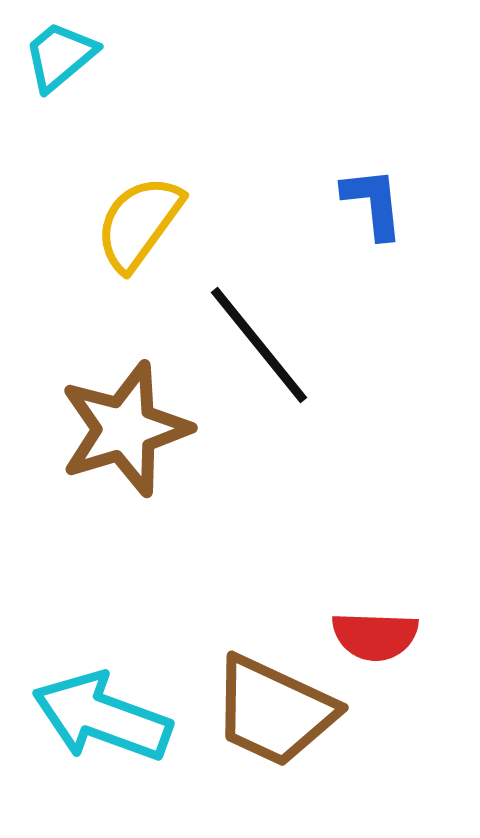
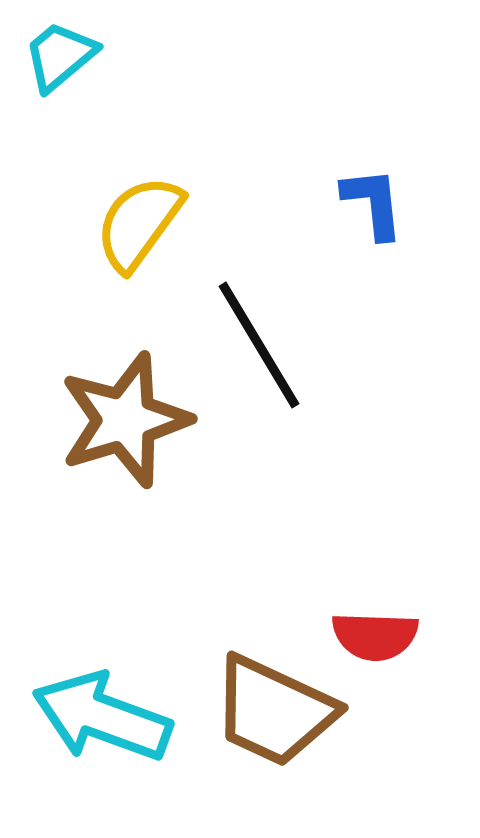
black line: rotated 8 degrees clockwise
brown star: moved 9 px up
